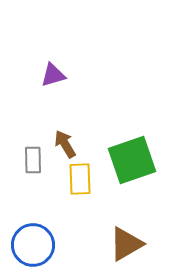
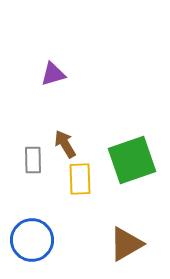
purple triangle: moved 1 px up
blue circle: moved 1 px left, 5 px up
